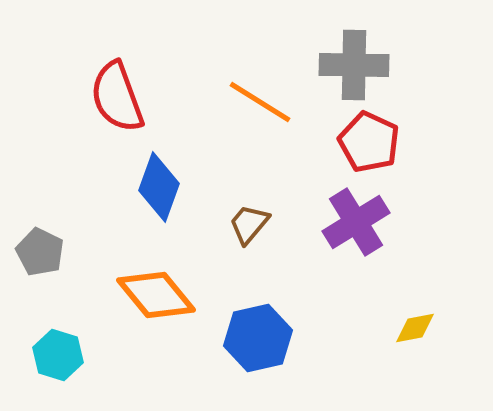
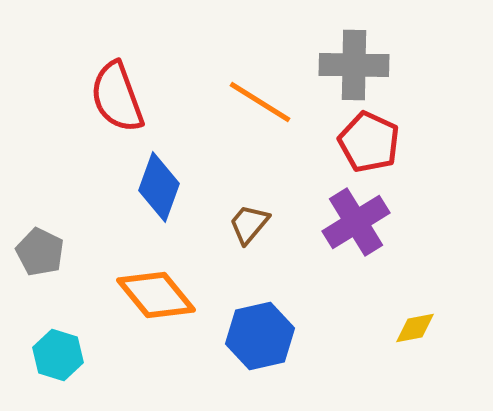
blue hexagon: moved 2 px right, 2 px up
